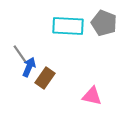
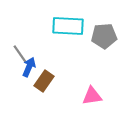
gray pentagon: moved 13 px down; rotated 25 degrees counterclockwise
brown rectangle: moved 1 px left, 3 px down
pink triangle: rotated 20 degrees counterclockwise
